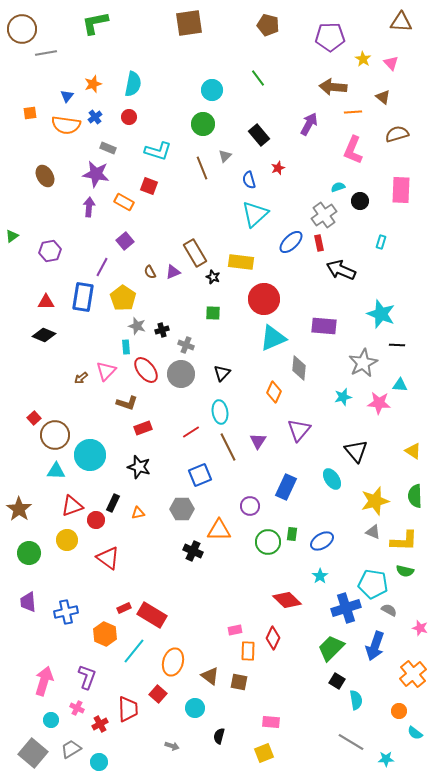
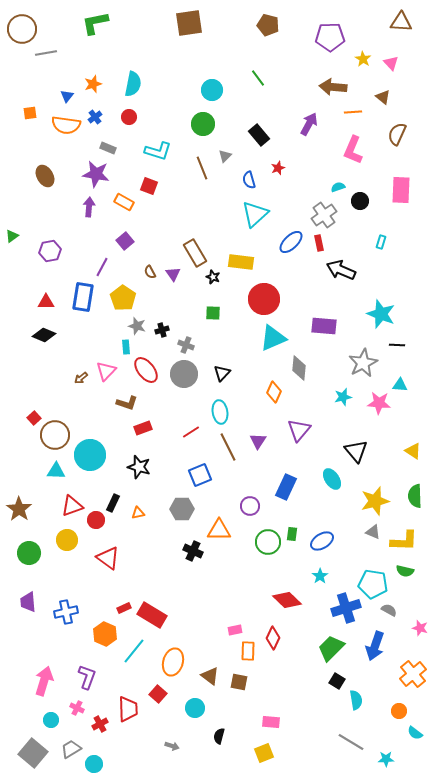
brown semicircle at (397, 134): rotated 50 degrees counterclockwise
purple triangle at (173, 272): moved 2 px down; rotated 42 degrees counterclockwise
gray circle at (181, 374): moved 3 px right
cyan circle at (99, 762): moved 5 px left, 2 px down
